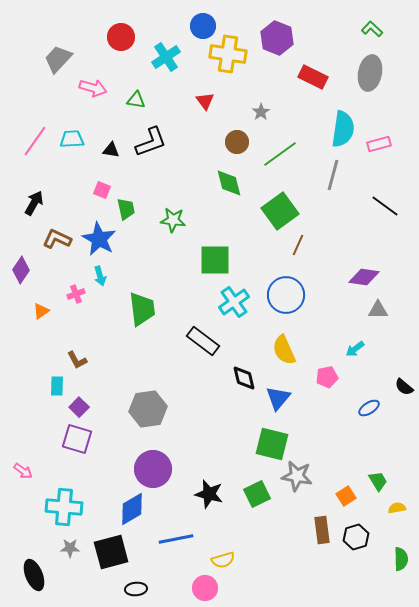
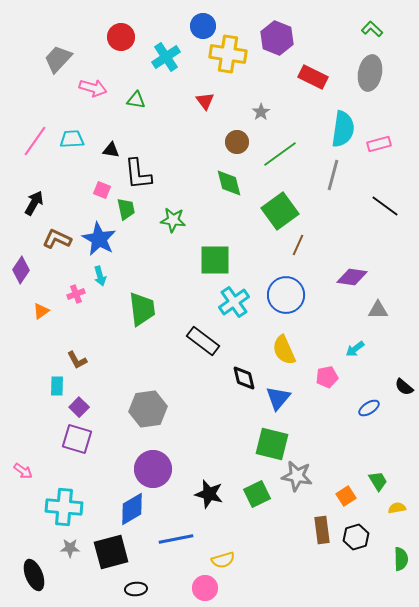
black L-shape at (151, 142): moved 13 px left, 32 px down; rotated 104 degrees clockwise
purple diamond at (364, 277): moved 12 px left
